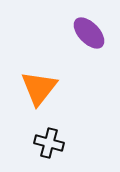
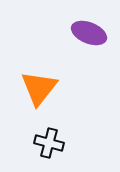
purple ellipse: rotated 24 degrees counterclockwise
